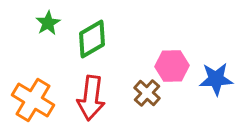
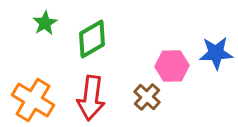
green star: moved 3 px left
blue star: moved 26 px up
brown cross: moved 4 px down
